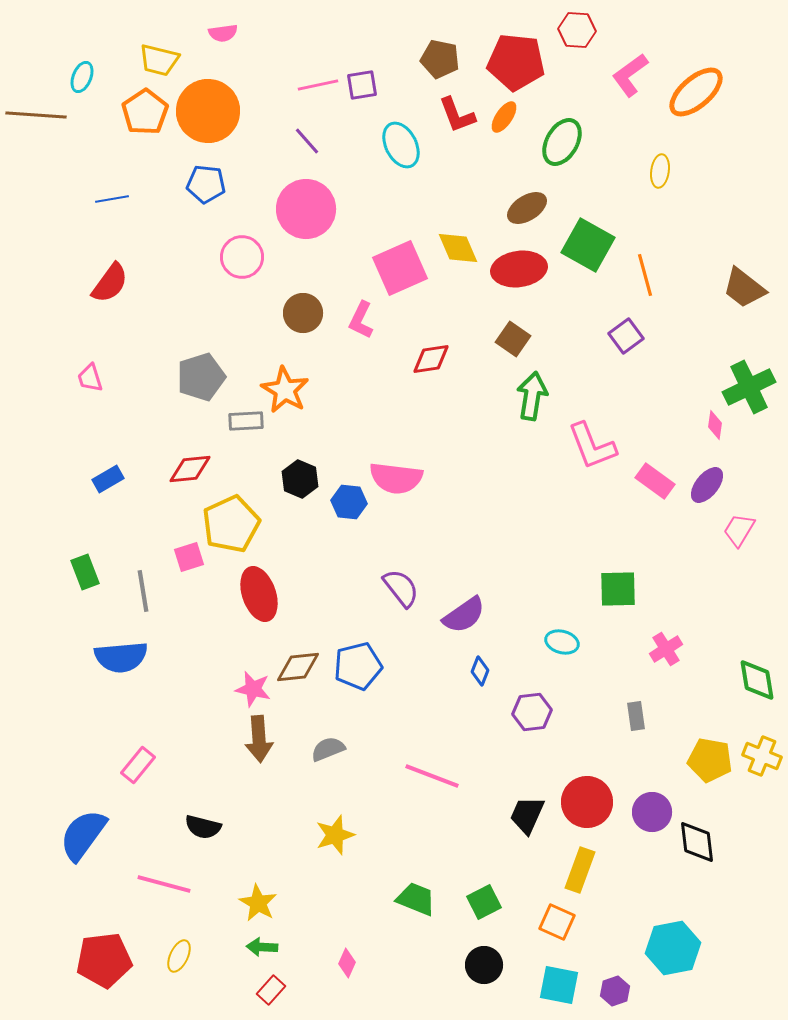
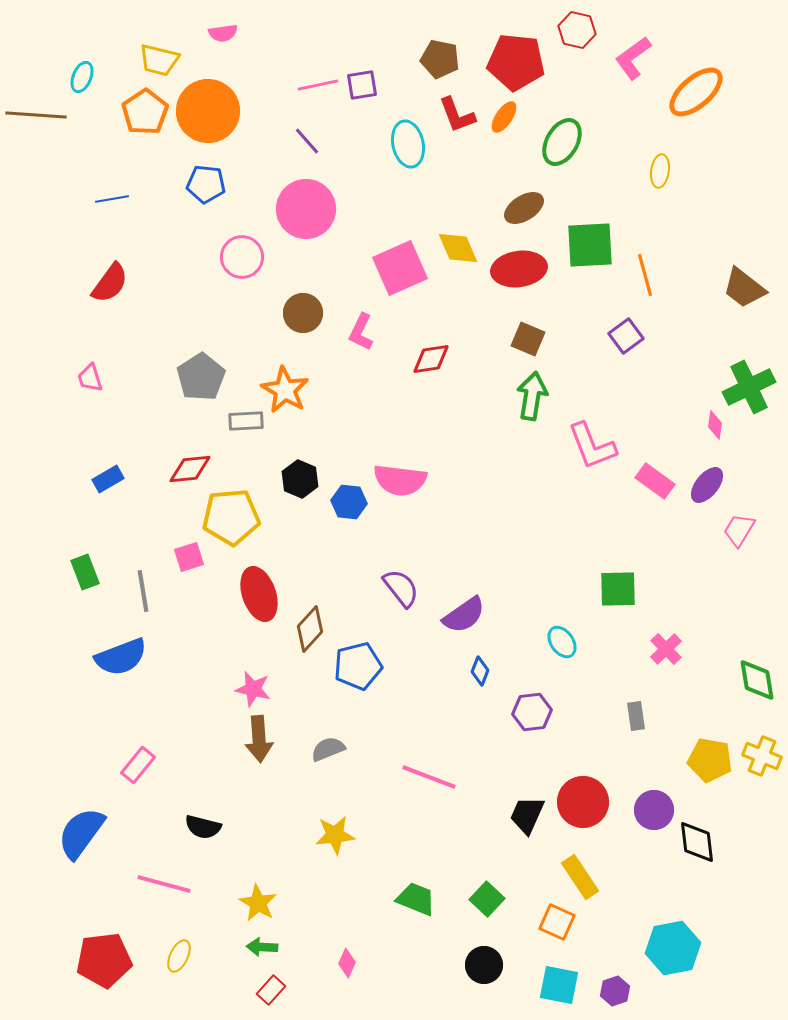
red hexagon at (577, 30): rotated 9 degrees clockwise
pink L-shape at (630, 75): moved 3 px right, 17 px up
cyan ellipse at (401, 145): moved 7 px right, 1 px up; rotated 15 degrees clockwise
brown ellipse at (527, 208): moved 3 px left
green square at (588, 245): moved 2 px right; rotated 32 degrees counterclockwise
pink L-shape at (361, 320): moved 12 px down
brown square at (513, 339): moved 15 px right; rotated 12 degrees counterclockwise
gray pentagon at (201, 377): rotated 15 degrees counterclockwise
pink semicircle at (396, 478): moved 4 px right, 2 px down
yellow pentagon at (231, 524): moved 7 px up; rotated 20 degrees clockwise
cyan ellipse at (562, 642): rotated 40 degrees clockwise
pink cross at (666, 649): rotated 12 degrees counterclockwise
blue semicircle at (121, 657): rotated 16 degrees counterclockwise
brown diamond at (298, 667): moved 12 px right, 38 px up; rotated 42 degrees counterclockwise
pink line at (432, 776): moved 3 px left, 1 px down
red circle at (587, 802): moved 4 px left
purple circle at (652, 812): moved 2 px right, 2 px up
blue semicircle at (83, 835): moved 2 px left, 2 px up
yellow star at (335, 835): rotated 12 degrees clockwise
yellow rectangle at (580, 870): moved 7 px down; rotated 54 degrees counterclockwise
green square at (484, 902): moved 3 px right, 3 px up; rotated 20 degrees counterclockwise
